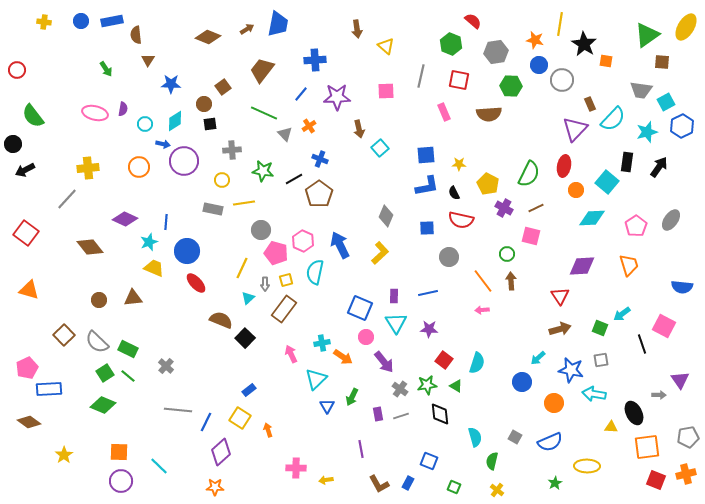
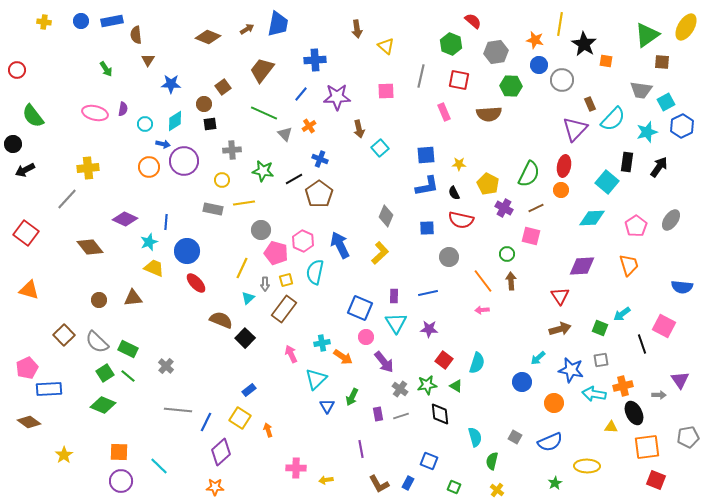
orange circle at (139, 167): moved 10 px right
orange circle at (576, 190): moved 15 px left
orange cross at (686, 474): moved 63 px left, 88 px up
